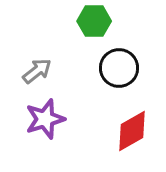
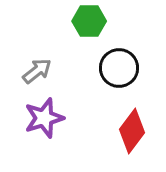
green hexagon: moved 5 px left
purple star: moved 1 px left, 1 px up
red diamond: rotated 24 degrees counterclockwise
